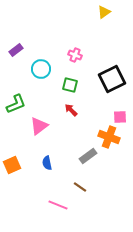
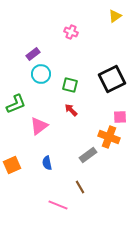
yellow triangle: moved 11 px right, 4 px down
purple rectangle: moved 17 px right, 4 px down
pink cross: moved 4 px left, 23 px up
cyan circle: moved 5 px down
gray rectangle: moved 1 px up
brown line: rotated 24 degrees clockwise
